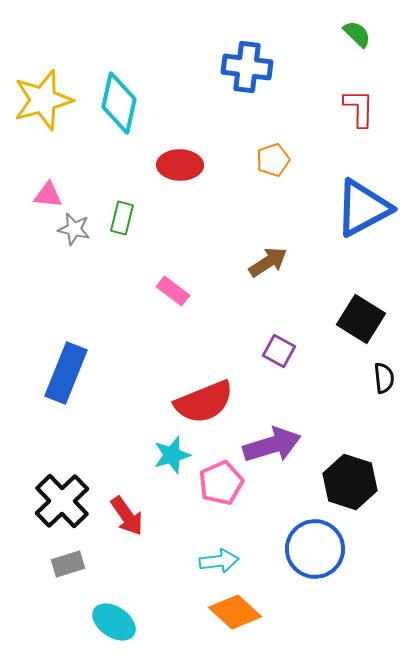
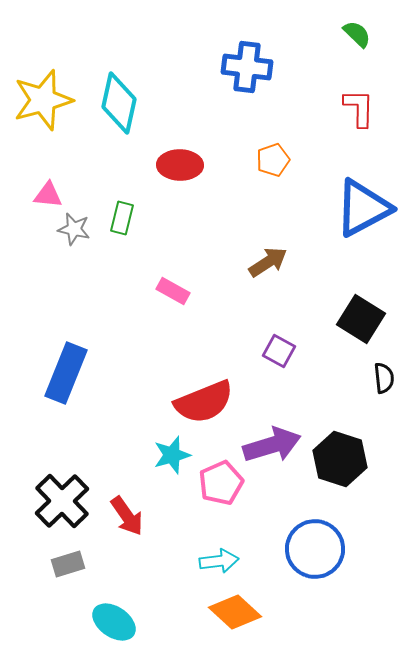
pink rectangle: rotated 8 degrees counterclockwise
black hexagon: moved 10 px left, 23 px up
